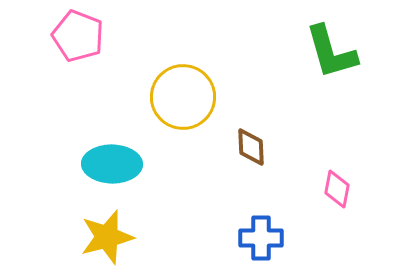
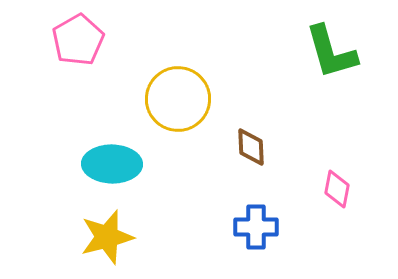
pink pentagon: moved 4 px down; rotated 21 degrees clockwise
yellow circle: moved 5 px left, 2 px down
blue cross: moved 5 px left, 11 px up
